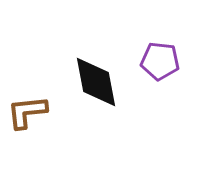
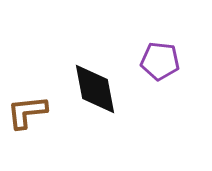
black diamond: moved 1 px left, 7 px down
